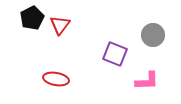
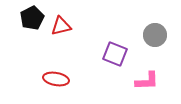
red triangle: moved 1 px right, 1 px down; rotated 40 degrees clockwise
gray circle: moved 2 px right
